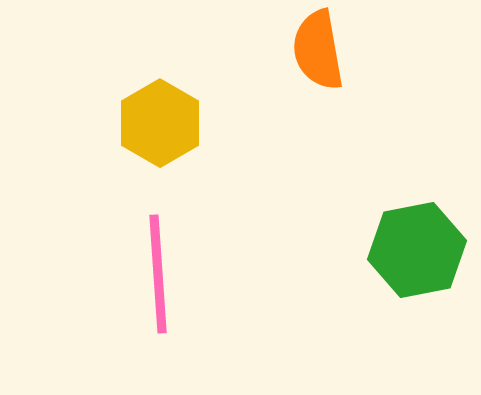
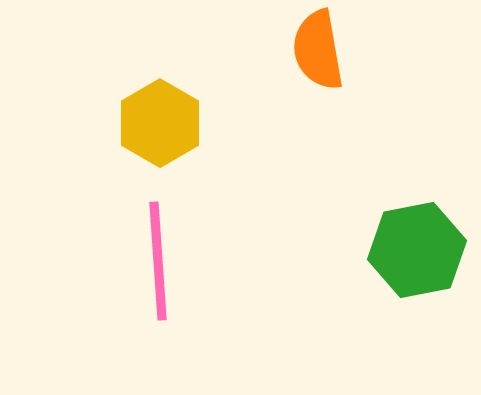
pink line: moved 13 px up
